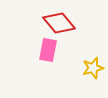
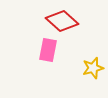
red diamond: moved 3 px right, 2 px up; rotated 8 degrees counterclockwise
